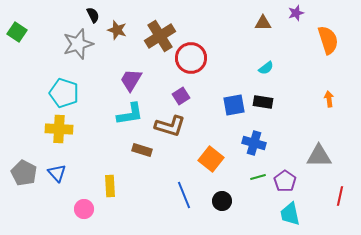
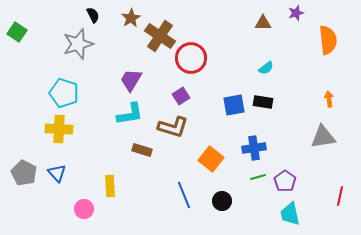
brown star: moved 14 px right, 12 px up; rotated 24 degrees clockwise
brown cross: rotated 24 degrees counterclockwise
orange semicircle: rotated 12 degrees clockwise
brown L-shape: moved 3 px right, 1 px down
blue cross: moved 5 px down; rotated 25 degrees counterclockwise
gray triangle: moved 4 px right, 19 px up; rotated 8 degrees counterclockwise
